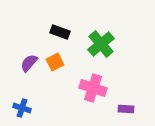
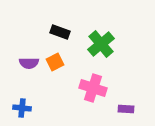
purple semicircle: rotated 132 degrees counterclockwise
blue cross: rotated 12 degrees counterclockwise
